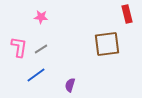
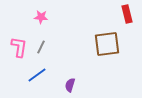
gray line: moved 2 px up; rotated 32 degrees counterclockwise
blue line: moved 1 px right
